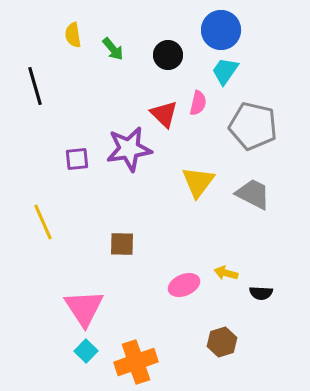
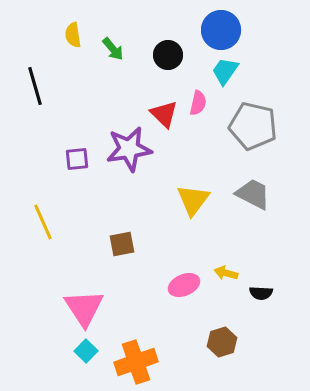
yellow triangle: moved 5 px left, 18 px down
brown square: rotated 12 degrees counterclockwise
